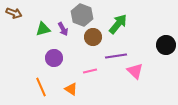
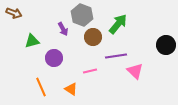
green triangle: moved 11 px left, 12 px down
